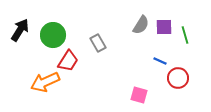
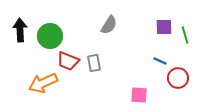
gray semicircle: moved 32 px left
black arrow: rotated 35 degrees counterclockwise
green circle: moved 3 px left, 1 px down
gray rectangle: moved 4 px left, 20 px down; rotated 18 degrees clockwise
red trapezoid: rotated 80 degrees clockwise
orange arrow: moved 2 px left, 1 px down
pink square: rotated 12 degrees counterclockwise
